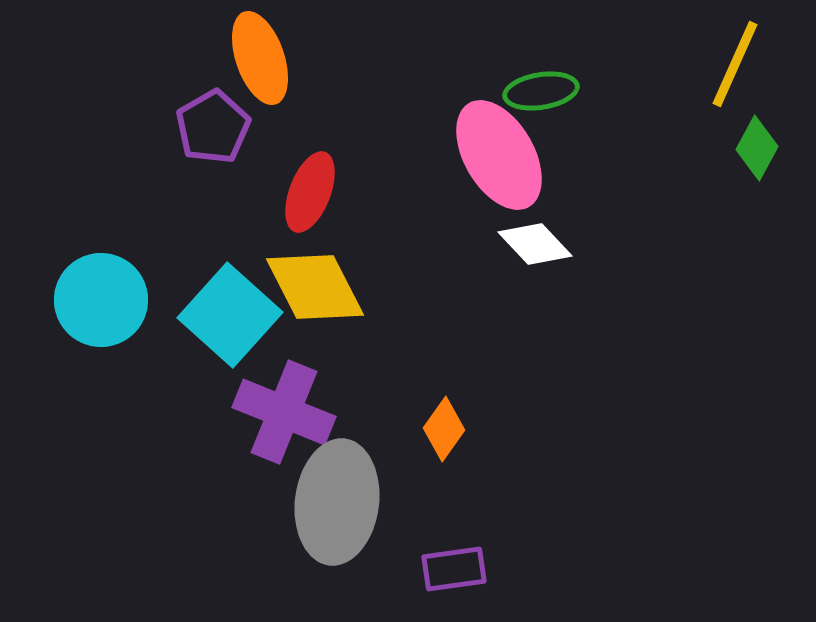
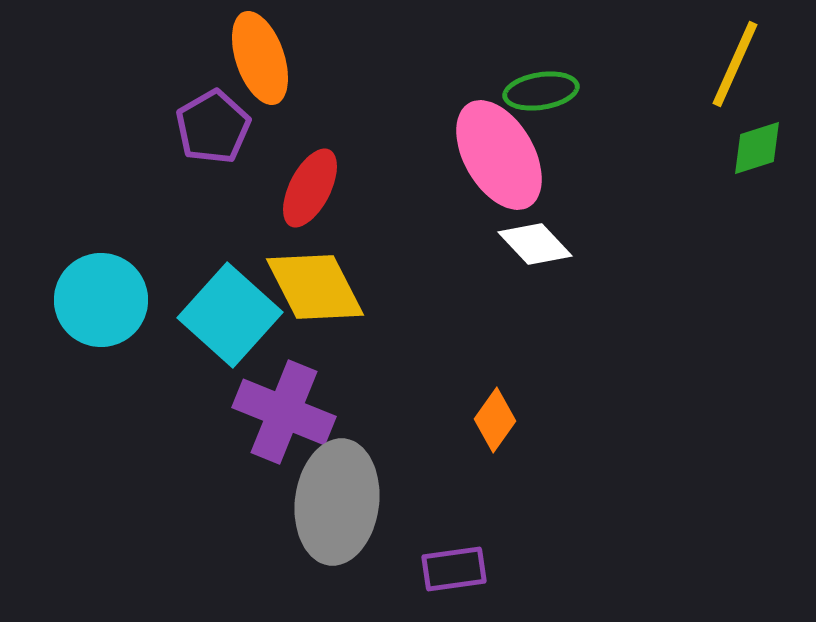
green diamond: rotated 44 degrees clockwise
red ellipse: moved 4 px up; rotated 6 degrees clockwise
orange diamond: moved 51 px right, 9 px up
